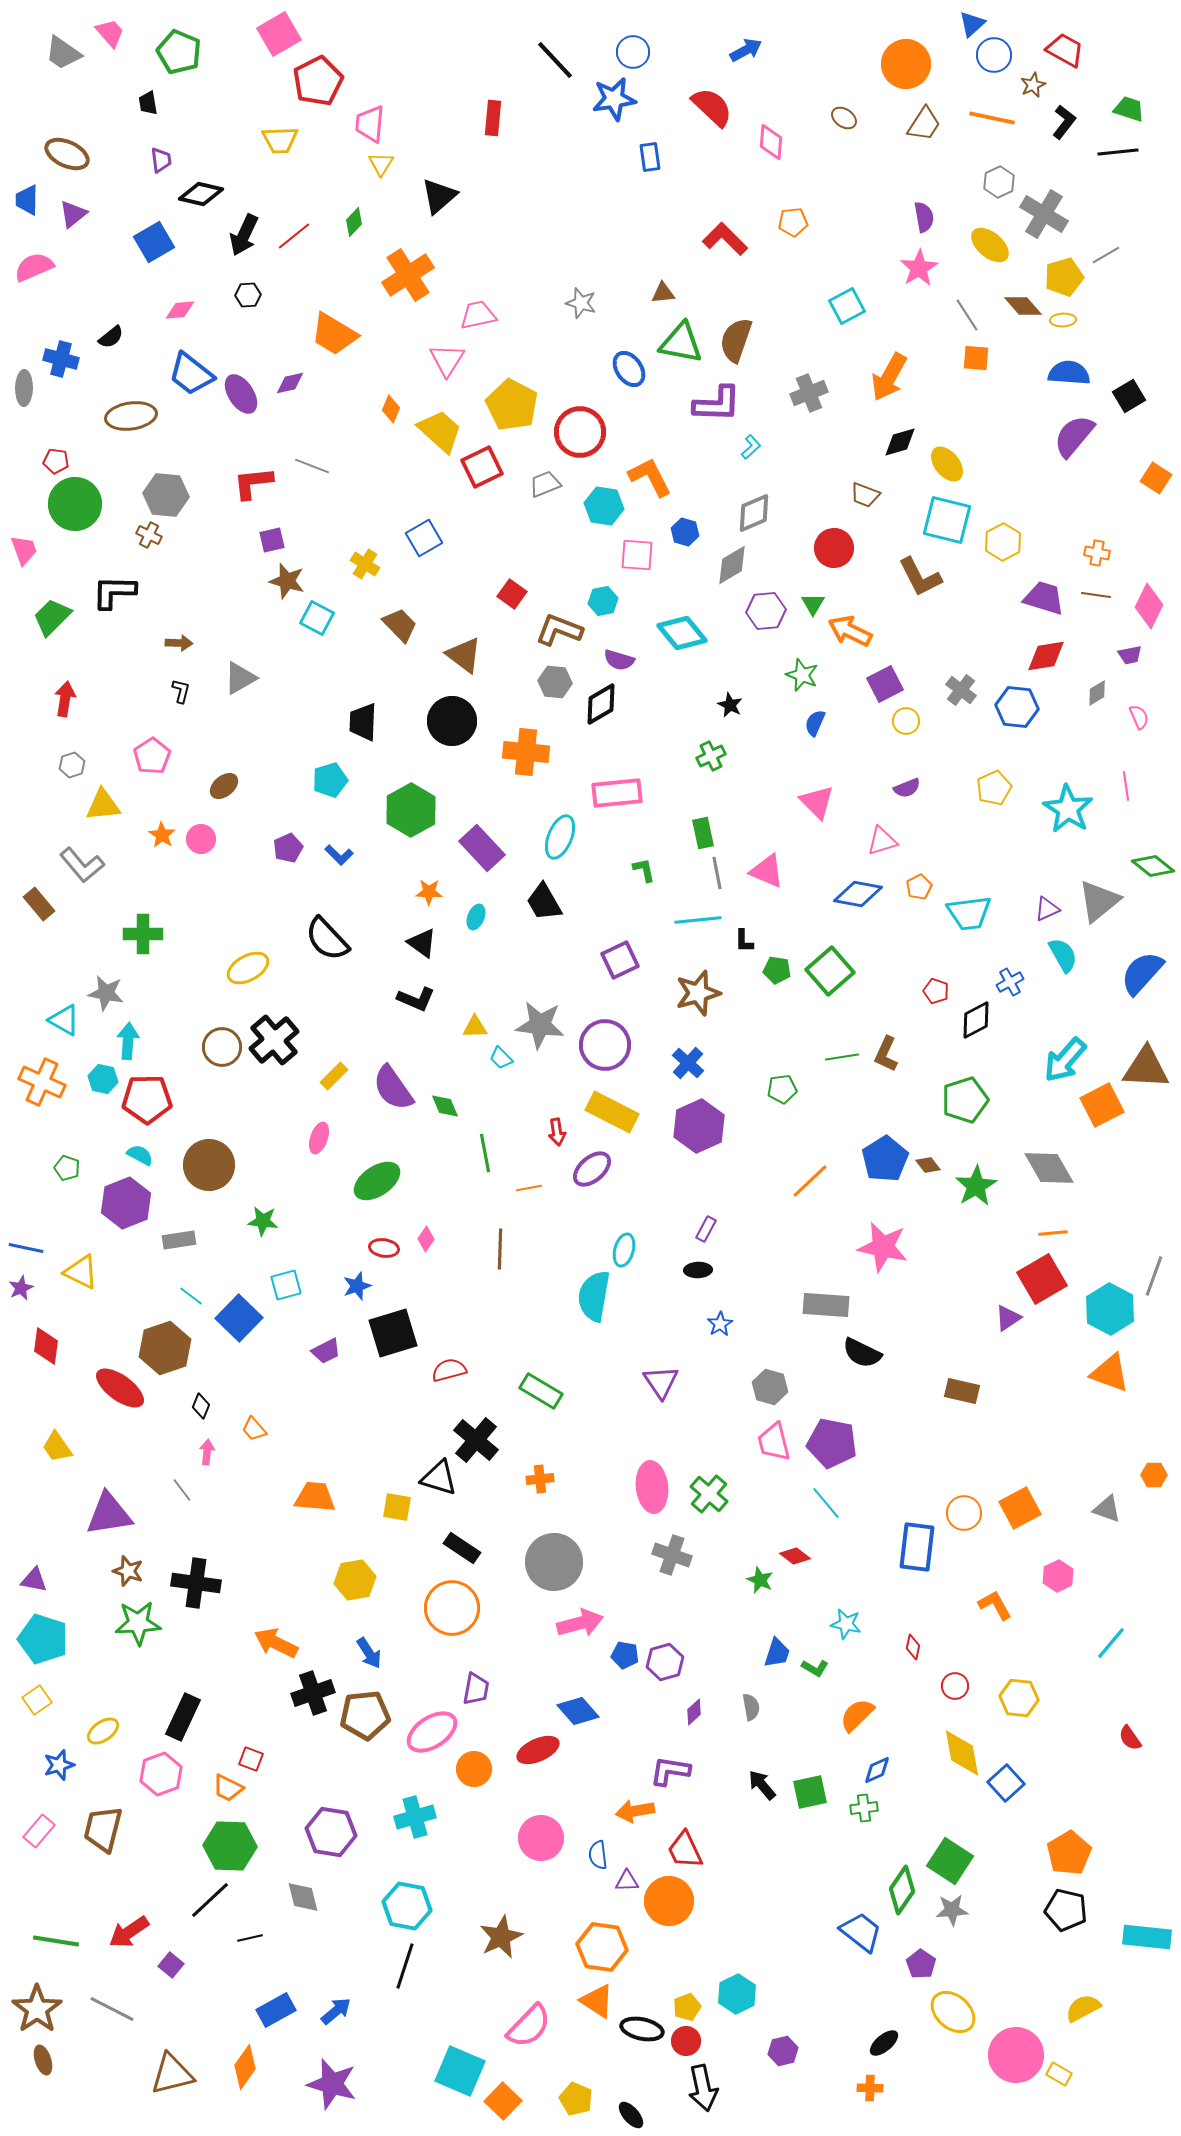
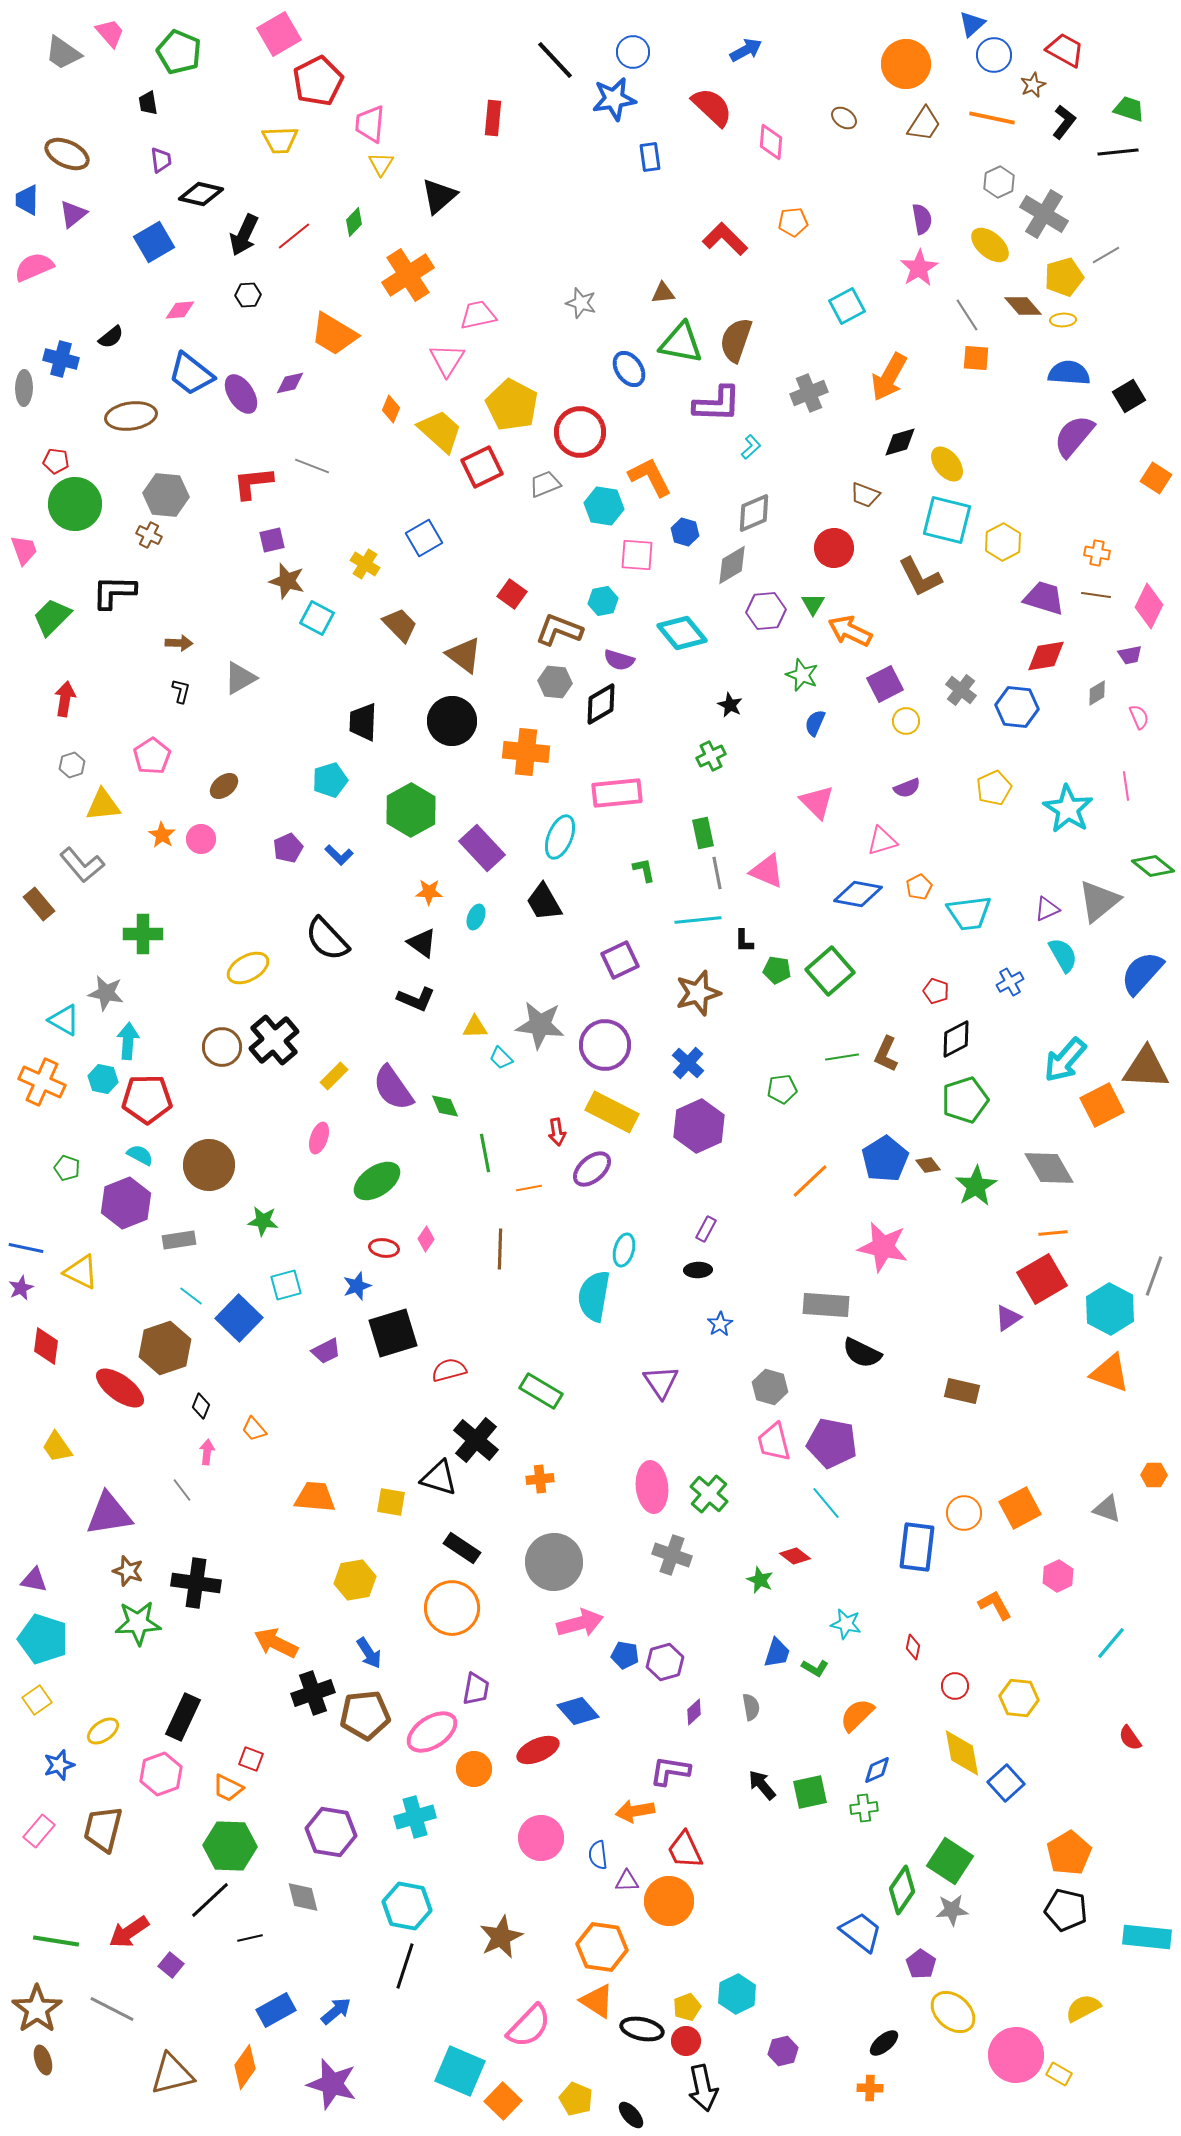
purple semicircle at (924, 217): moved 2 px left, 2 px down
black diamond at (976, 1020): moved 20 px left, 19 px down
yellow square at (397, 1507): moved 6 px left, 5 px up
